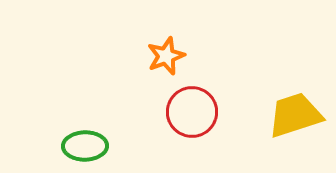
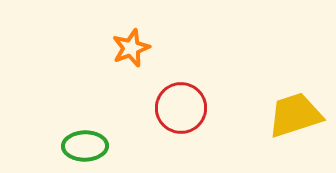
orange star: moved 35 px left, 8 px up
red circle: moved 11 px left, 4 px up
